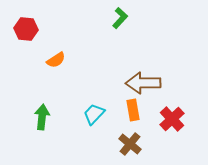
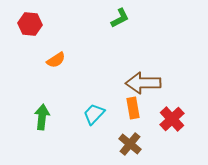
green L-shape: rotated 20 degrees clockwise
red hexagon: moved 4 px right, 5 px up
orange rectangle: moved 2 px up
